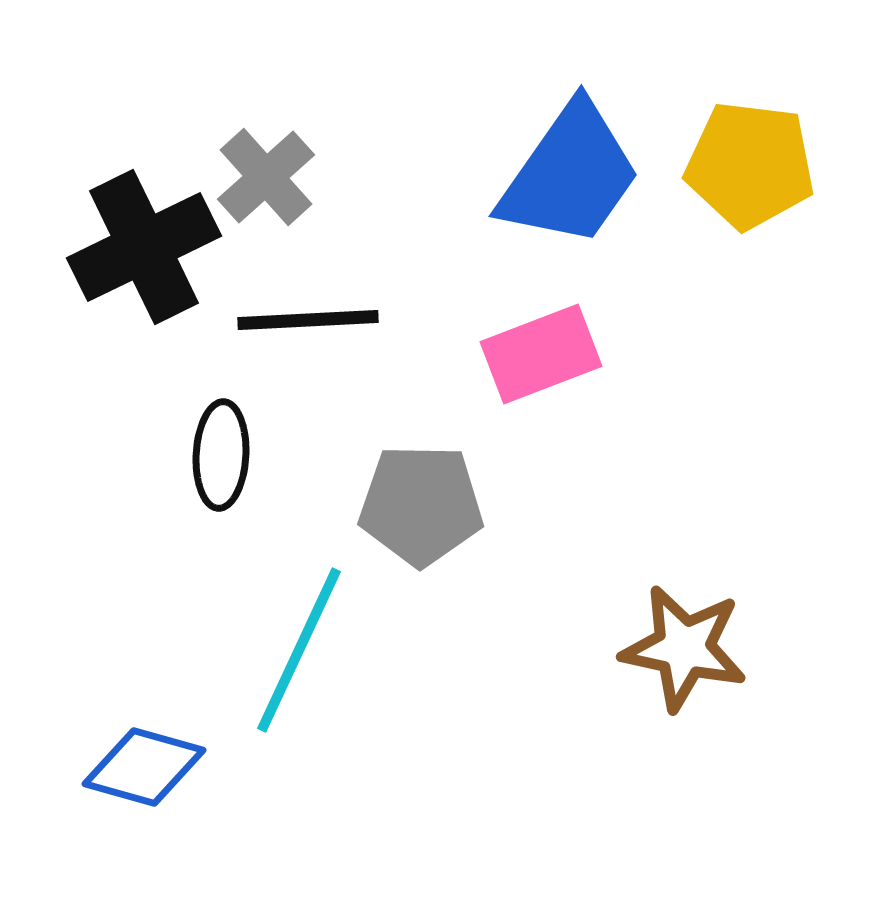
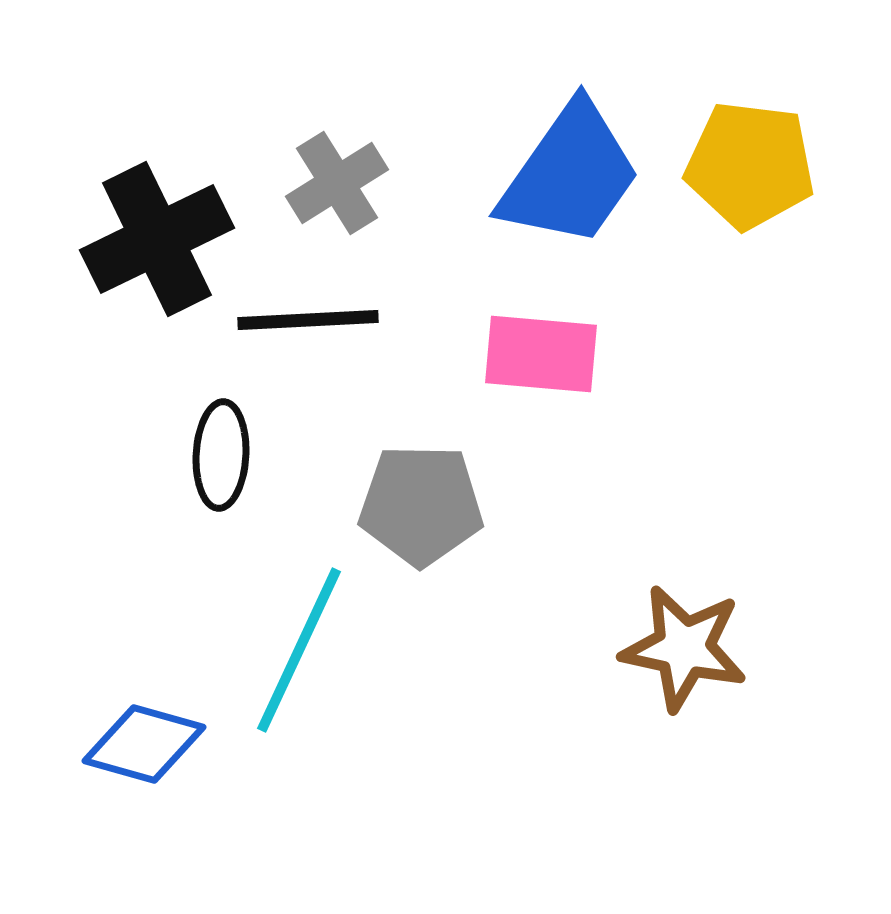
gray cross: moved 71 px right, 6 px down; rotated 10 degrees clockwise
black cross: moved 13 px right, 8 px up
pink rectangle: rotated 26 degrees clockwise
blue diamond: moved 23 px up
